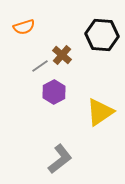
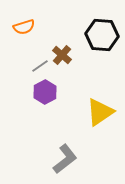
purple hexagon: moved 9 px left
gray L-shape: moved 5 px right
